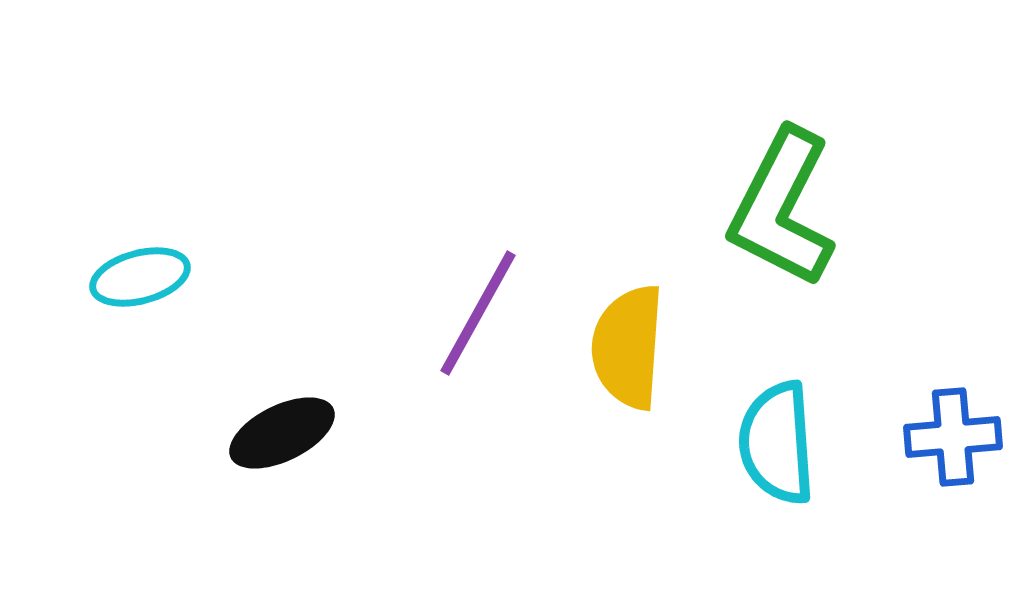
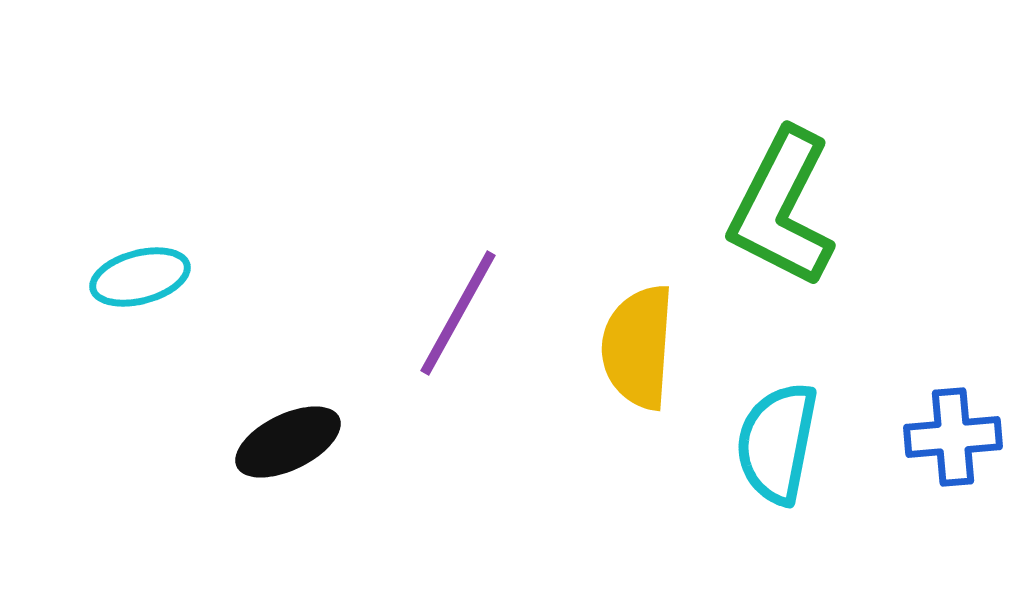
purple line: moved 20 px left
yellow semicircle: moved 10 px right
black ellipse: moved 6 px right, 9 px down
cyan semicircle: rotated 15 degrees clockwise
